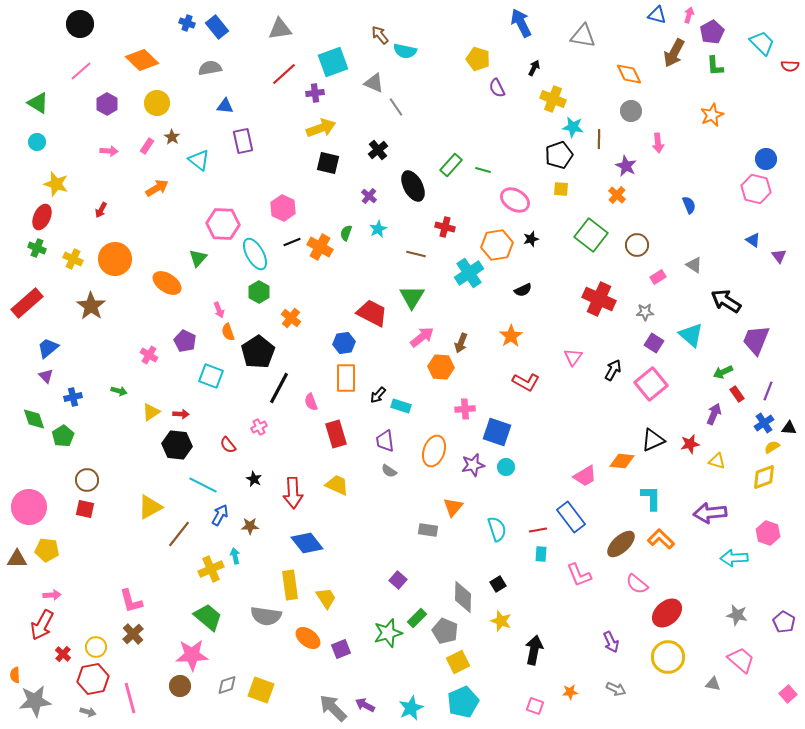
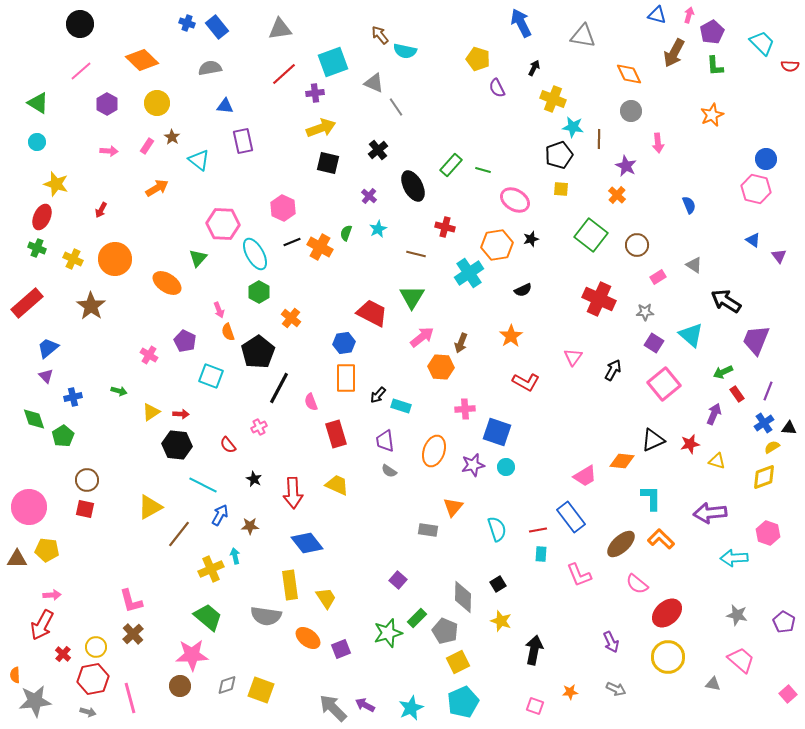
pink square at (651, 384): moved 13 px right
